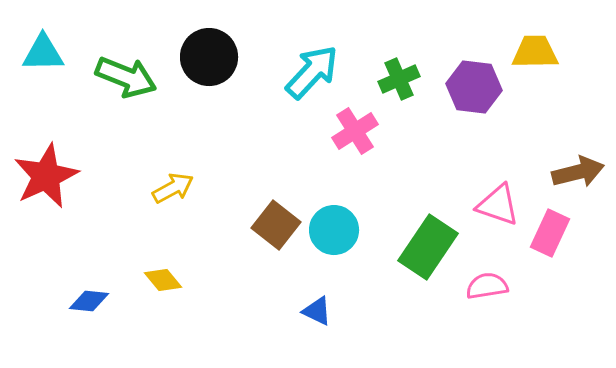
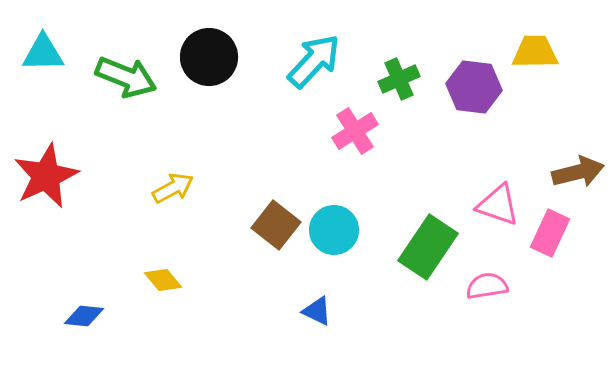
cyan arrow: moved 2 px right, 11 px up
blue diamond: moved 5 px left, 15 px down
